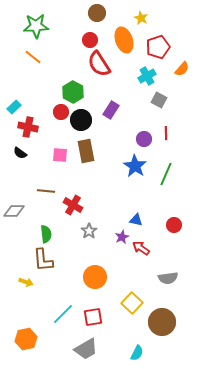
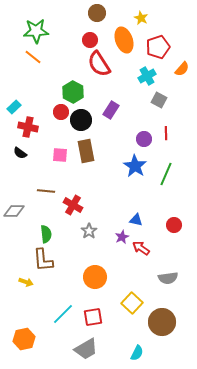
green star at (36, 26): moved 5 px down
orange hexagon at (26, 339): moved 2 px left
